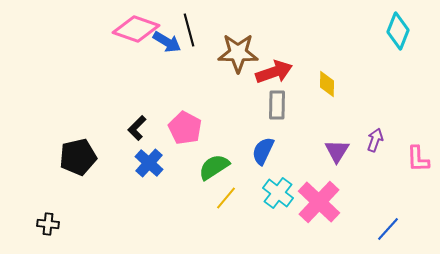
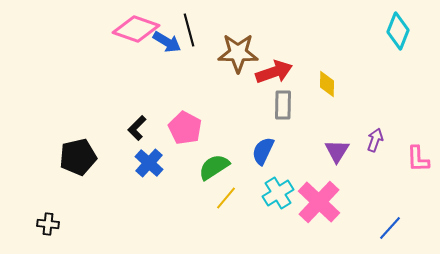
gray rectangle: moved 6 px right
cyan cross: rotated 20 degrees clockwise
blue line: moved 2 px right, 1 px up
